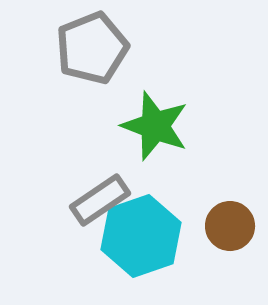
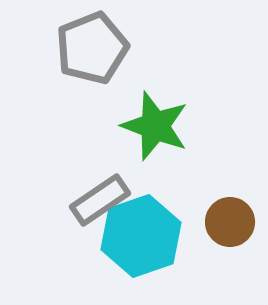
brown circle: moved 4 px up
